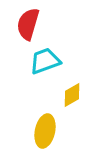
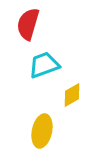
cyan trapezoid: moved 1 px left, 4 px down
yellow ellipse: moved 3 px left
